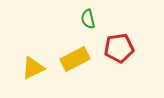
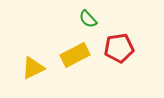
green semicircle: rotated 30 degrees counterclockwise
yellow rectangle: moved 4 px up
